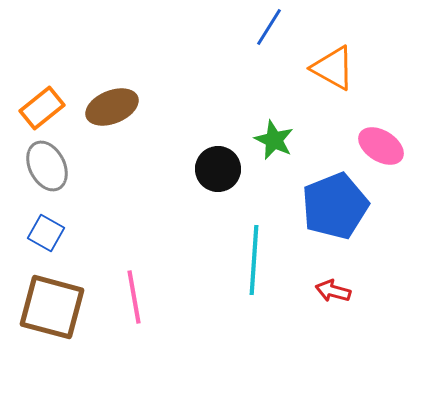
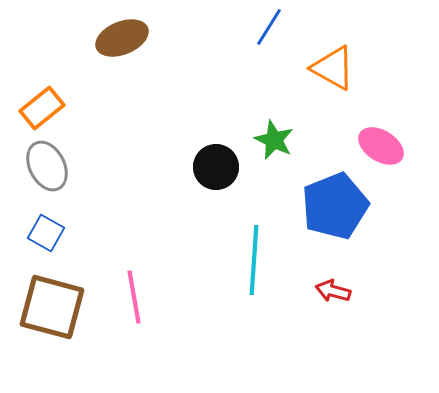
brown ellipse: moved 10 px right, 69 px up
black circle: moved 2 px left, 2 px up
